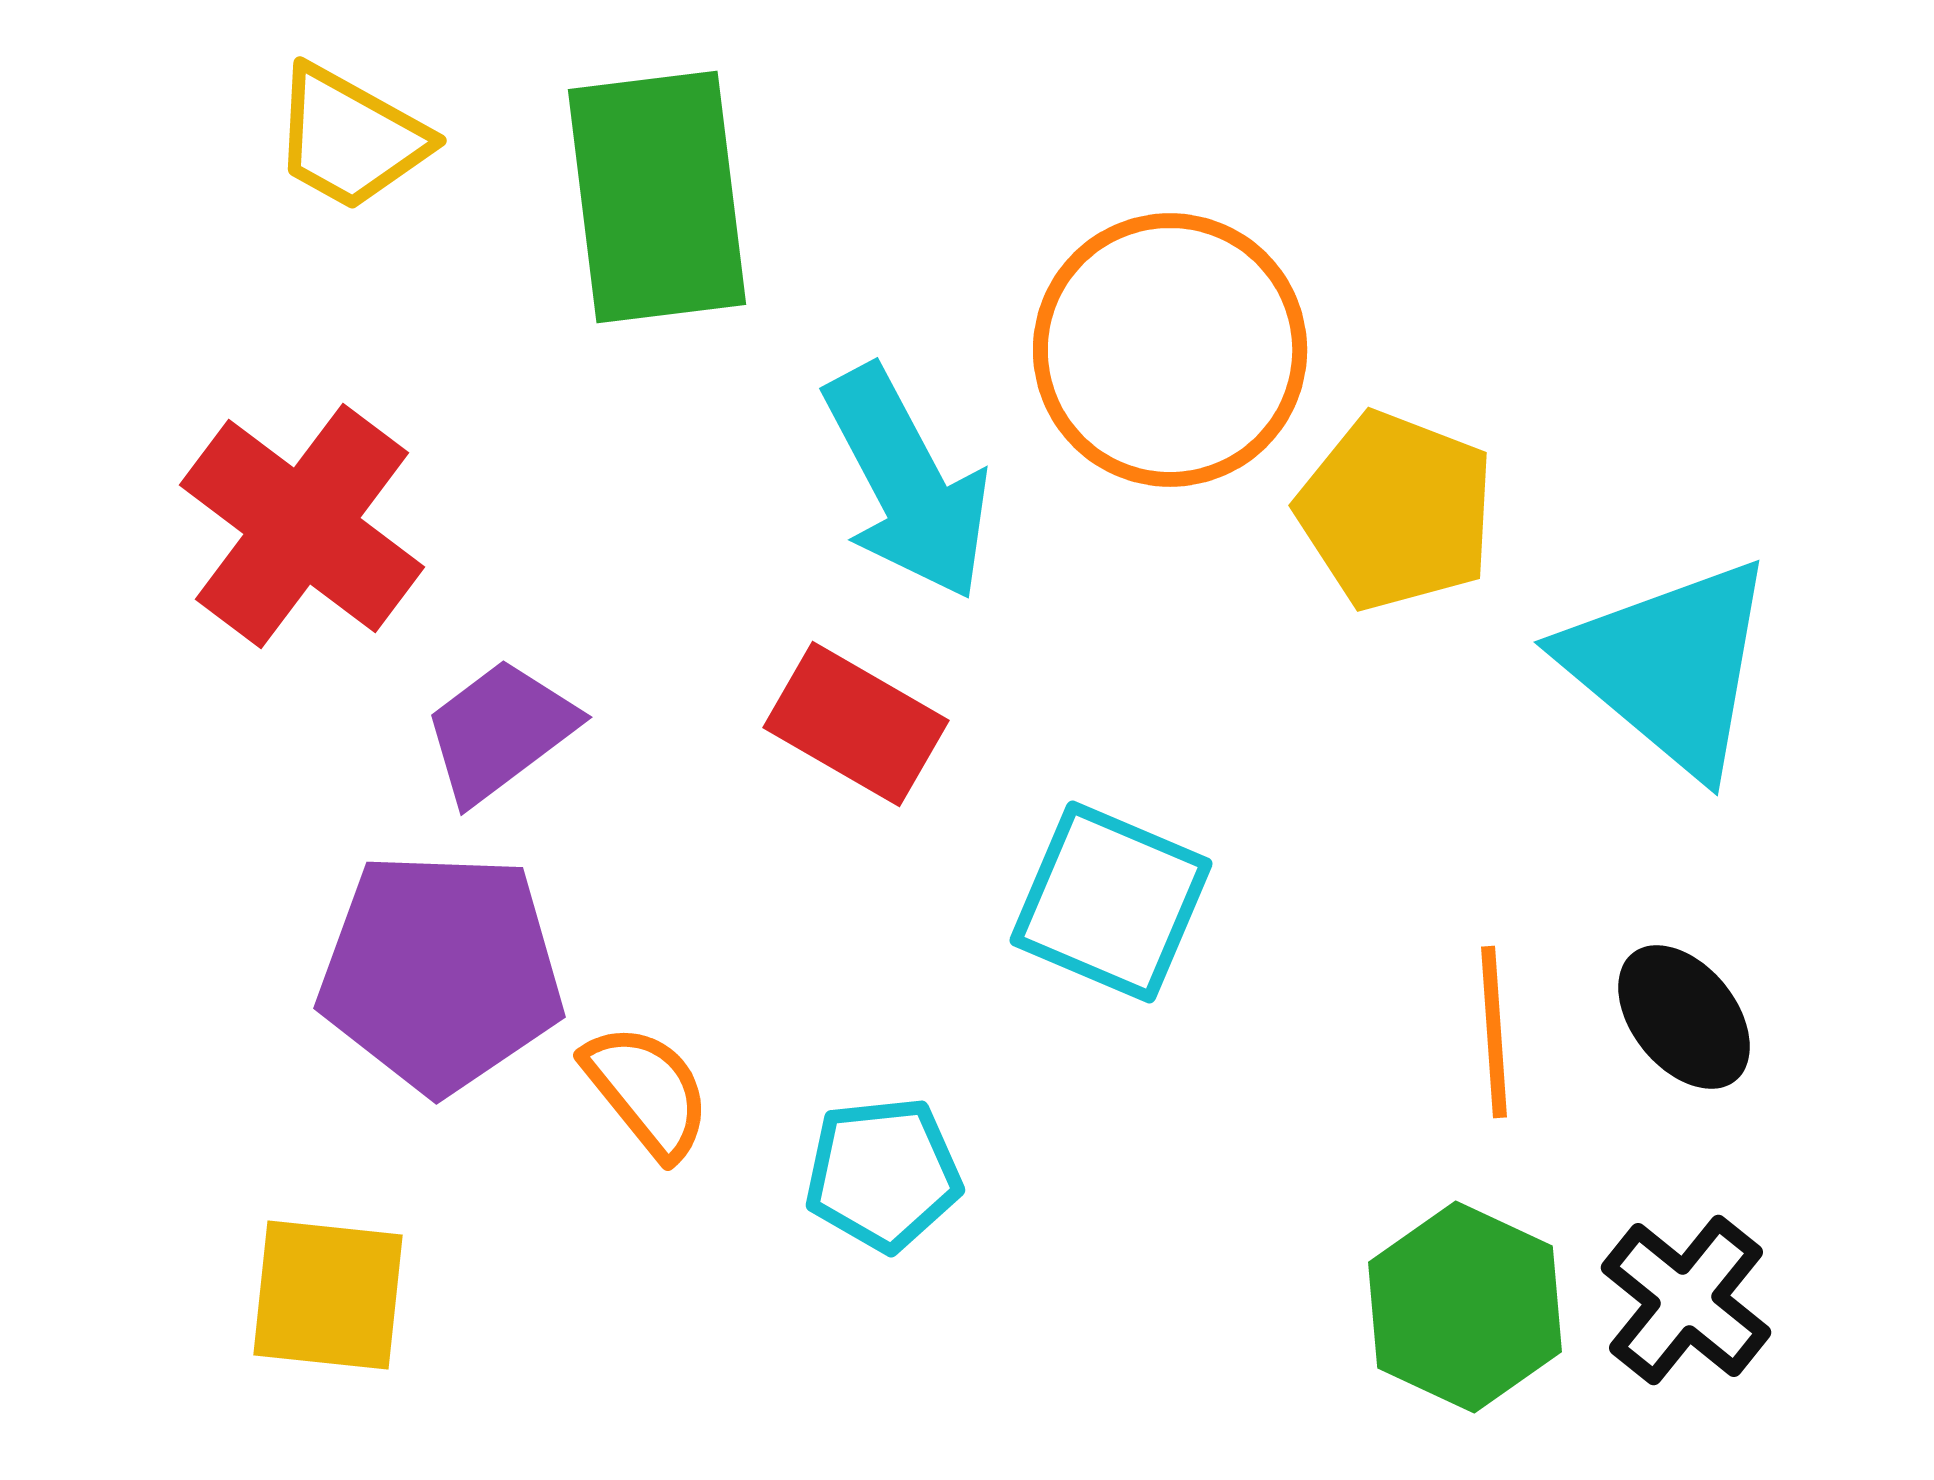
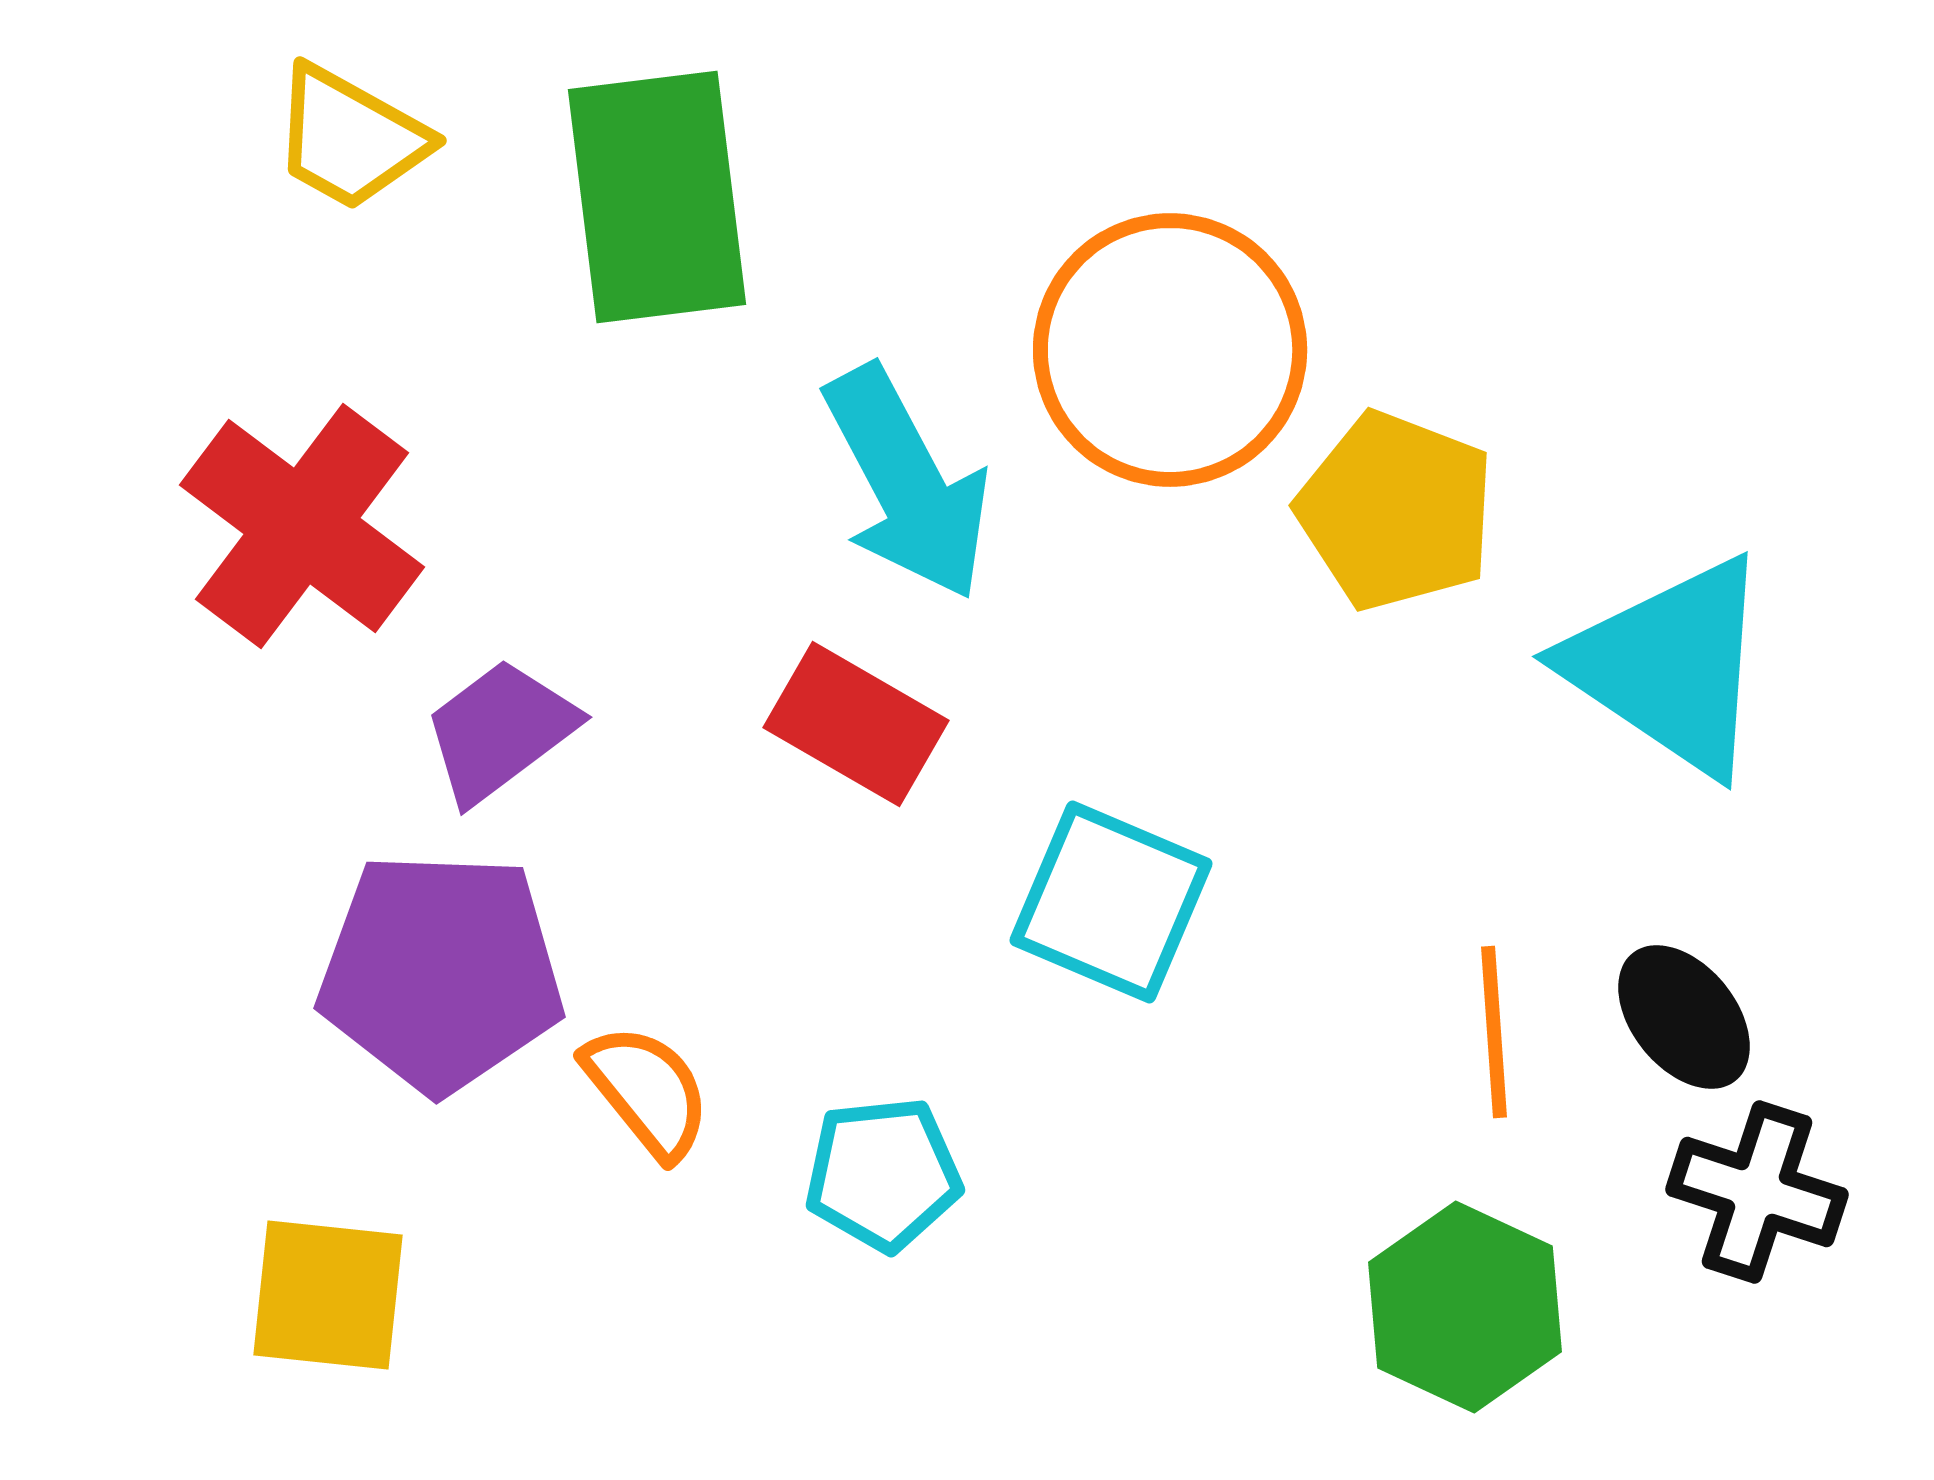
cyan triangle: rotated 6 degrees counterclockwise
black cross: moved 71 px right, 108 px up; rotated 21 degrees counterclockwise
